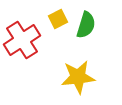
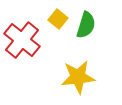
yellow square: rotated 24 degrees counterclockwise
red cross: rotated 18 degrees counterclockwise
